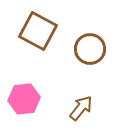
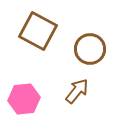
brown arrow: moved 4 px left, 17 px up
